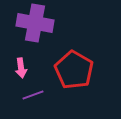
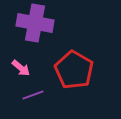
pink arrow: rotated 42 degrees counterclockwise
